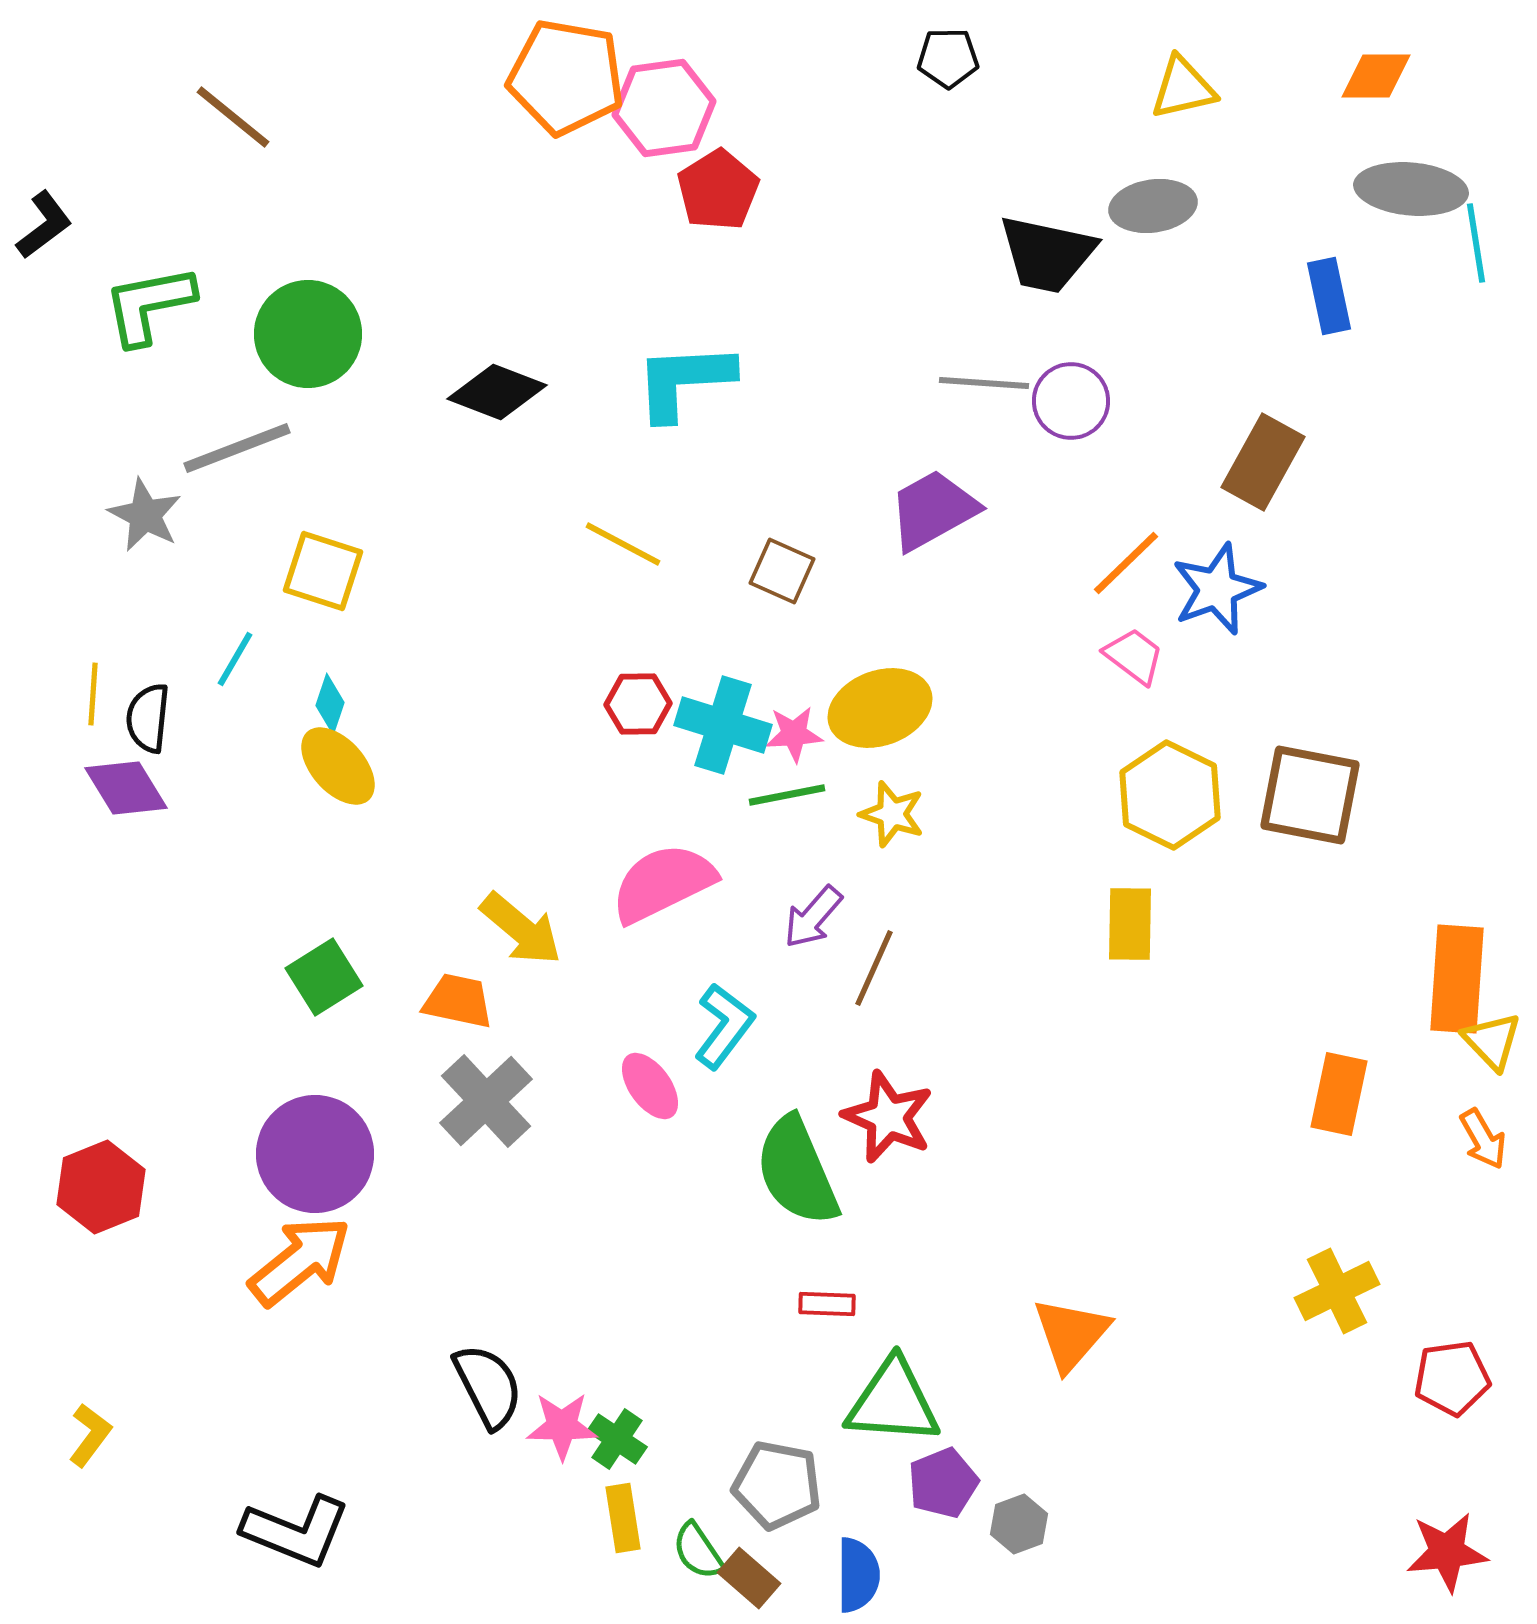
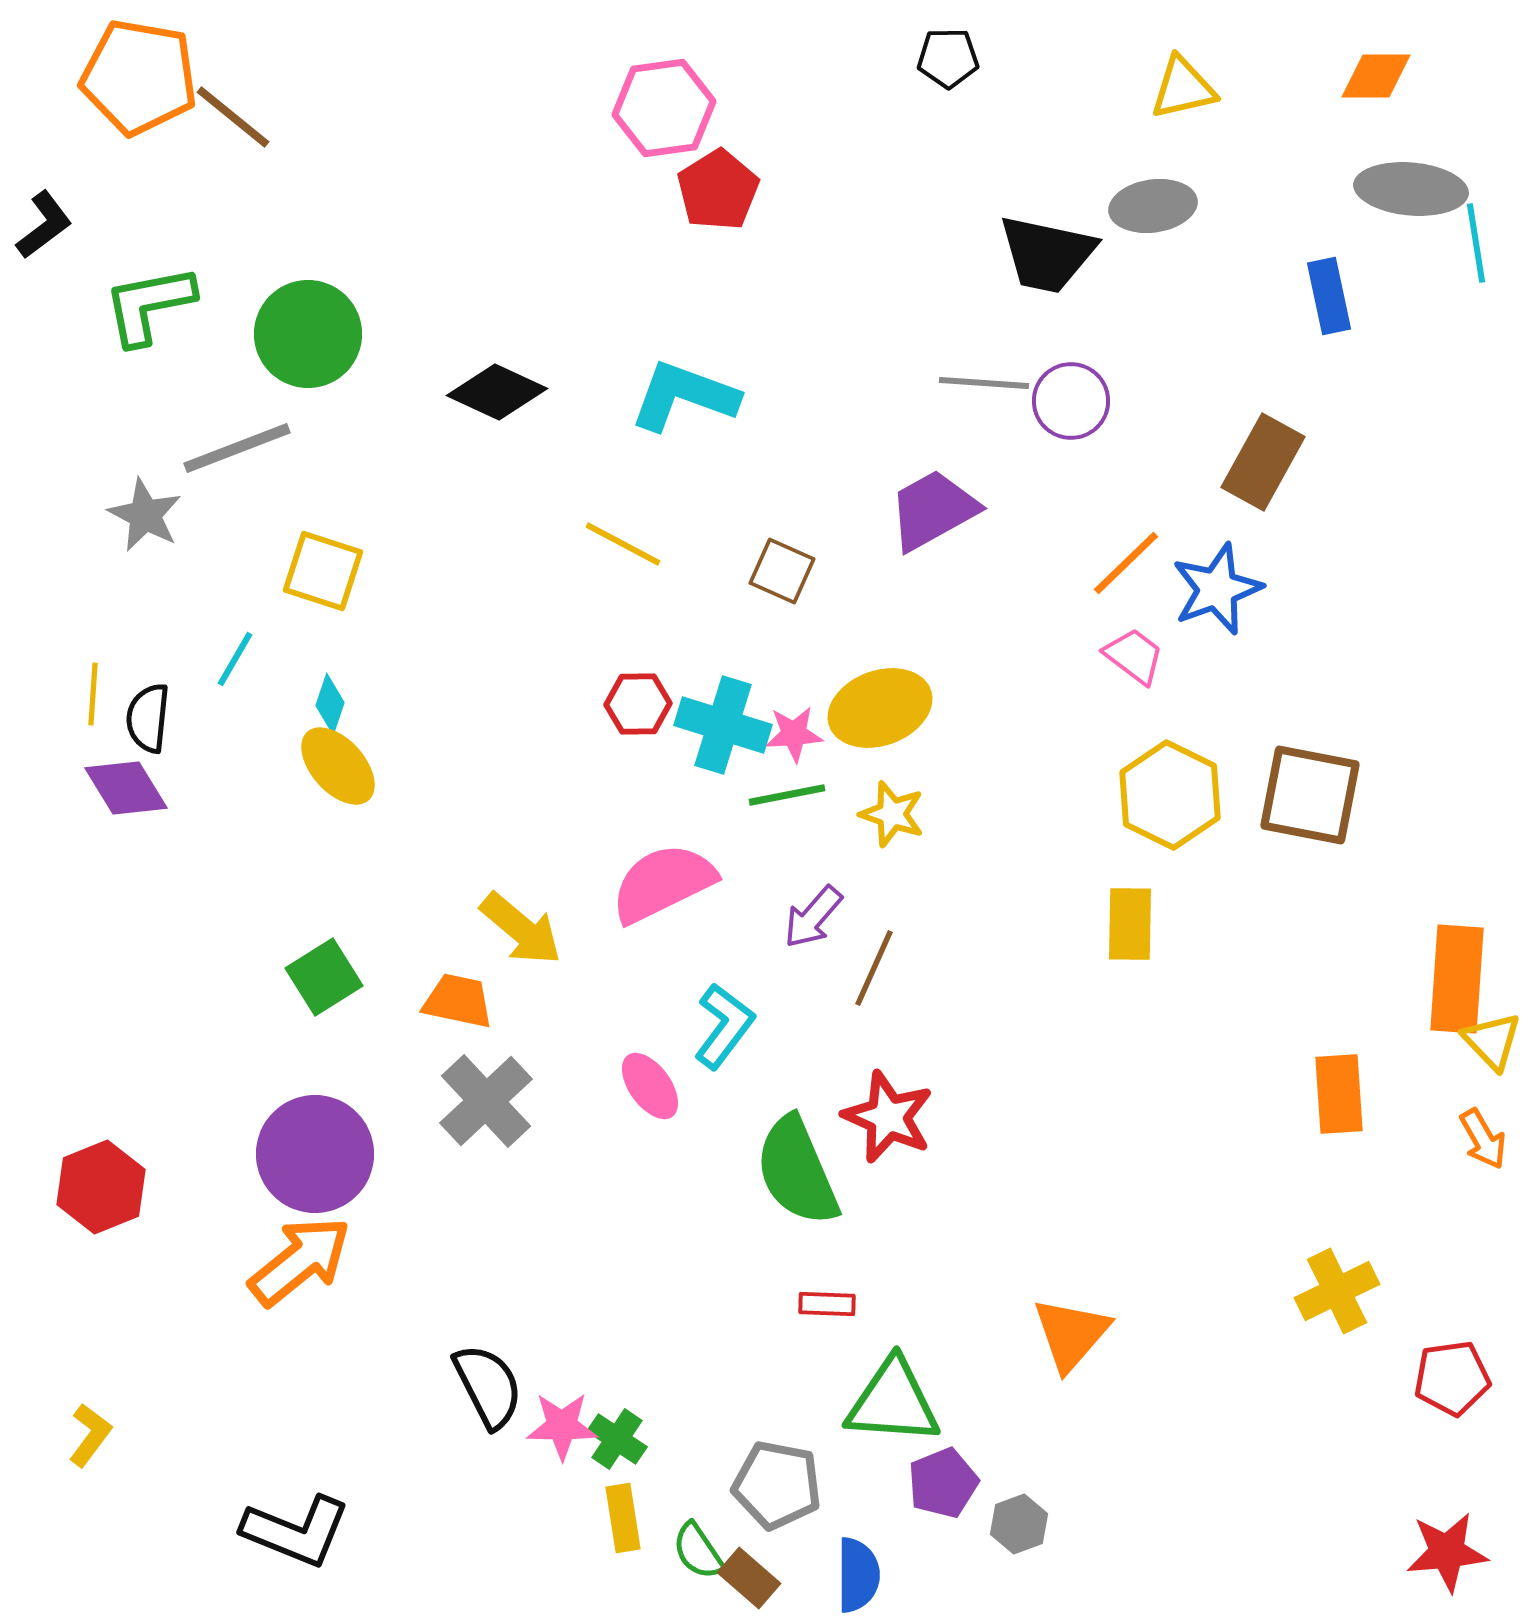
orange pentagon at (566, 77): moved 427 px left
cyan L-shape at (684, 381): moved 15 px down; rotated 23 degrees clockwise
black diamond at (497, 392): rotated 4 degrees clockwise
orange rectangle at (1339, 1094): rotated 16 degrees counterclockwise
